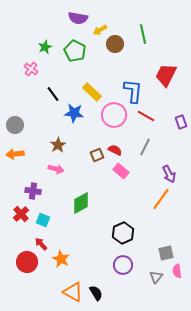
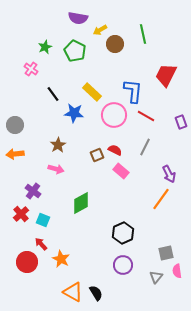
purple cross: rotated 28 degrees clockwise
